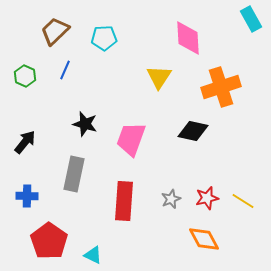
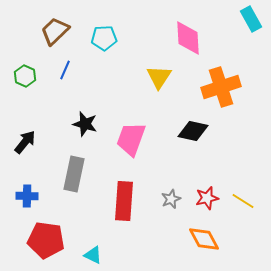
red pentagon: moved 3 px left, 1 px up; rotated 27 degrees counterclockwise
